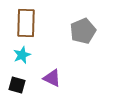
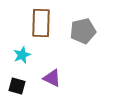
brown rectangle: moved 15 px right
gray pentagon: rotated 10 degrees clockwise
black square: moved 1 px down
